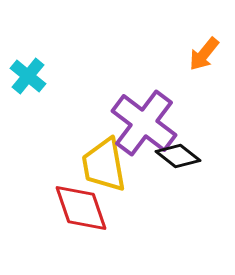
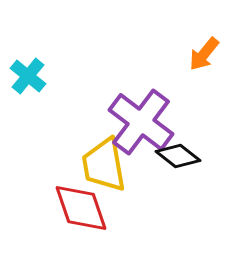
purple cross: moved 3 px left, 1 px up
